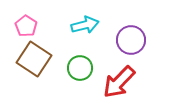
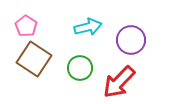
cyan arrow: moved 3 px right, 2 px down
